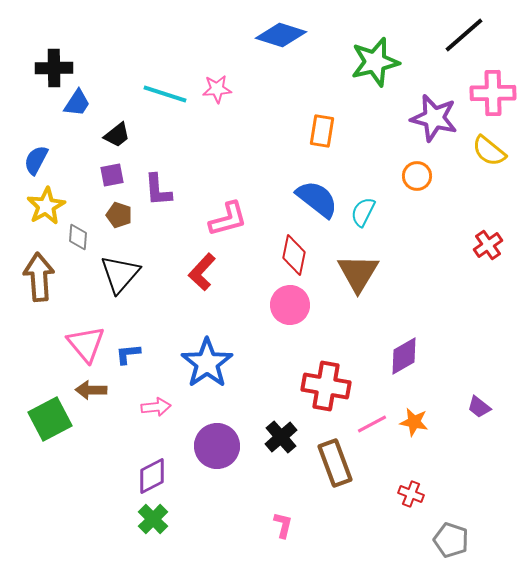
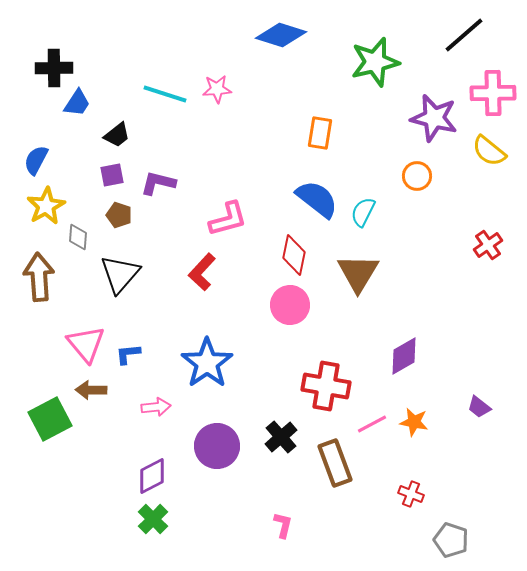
orange rectangle at (322, 131): moved 2 px left, 2 px down
purple L-shape at (158, 190): moved 7 px up; rotated 108 degrees clockwise
